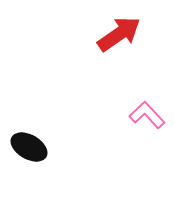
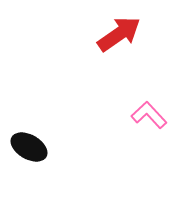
pink L-shape: moved 2 px right
